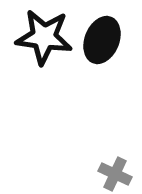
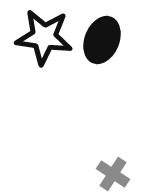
gray cross: moved 2 px left; rotated 8 degrees clockwise
